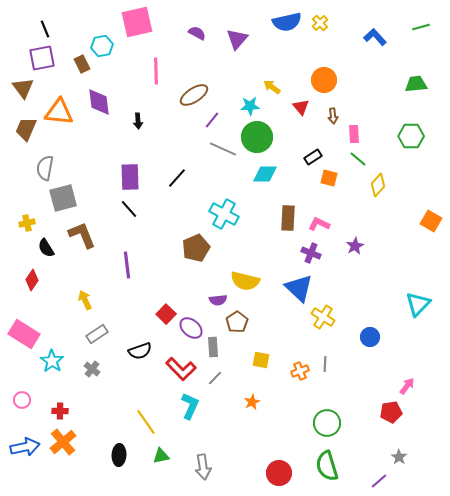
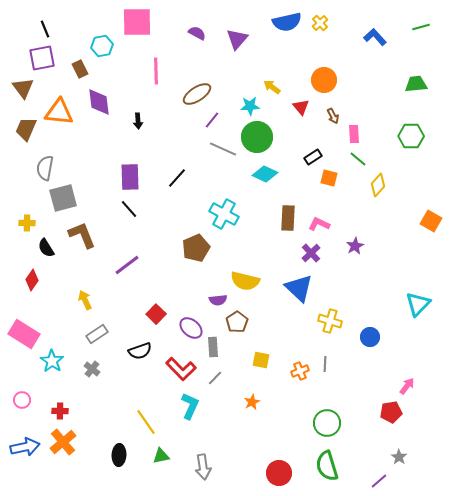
pink square at (137, 22): rotated 12 degrees clockwise
brown rectangle at (82, 64): moved 2 px left, 5 px down
brown ellipse at (194, 95): moved 3 px right, 1 px up
brown arrow at (333, 116): rotated 21 degrees counterclockwise
cyan diamond at (265, 174): rotated 25 degrees clockwise
yellow cross at (27, 223): rotated 14 degrees clockwise
purple cross at (311, 253): rotated 24 degrees clockwise
purple line at (127, 265): rotated 60 degrees clockwise
red square at (166, 314): moved 10 px left
yellow cross at (323, 317): moved 7 px right, 4 px down; rotated 15 degrees counterclockwise
